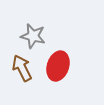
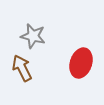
red ellipse: moved 23 px right, 3 px up
